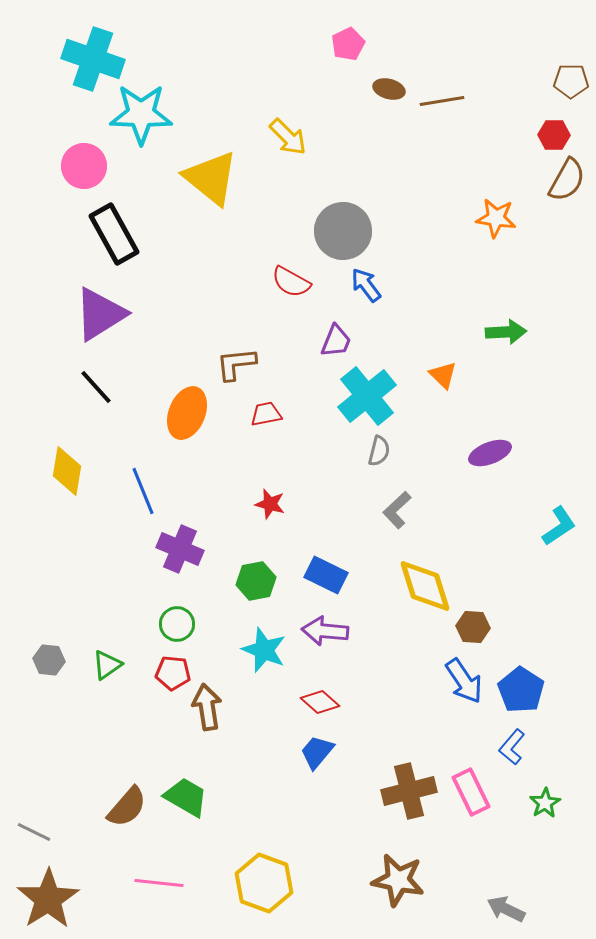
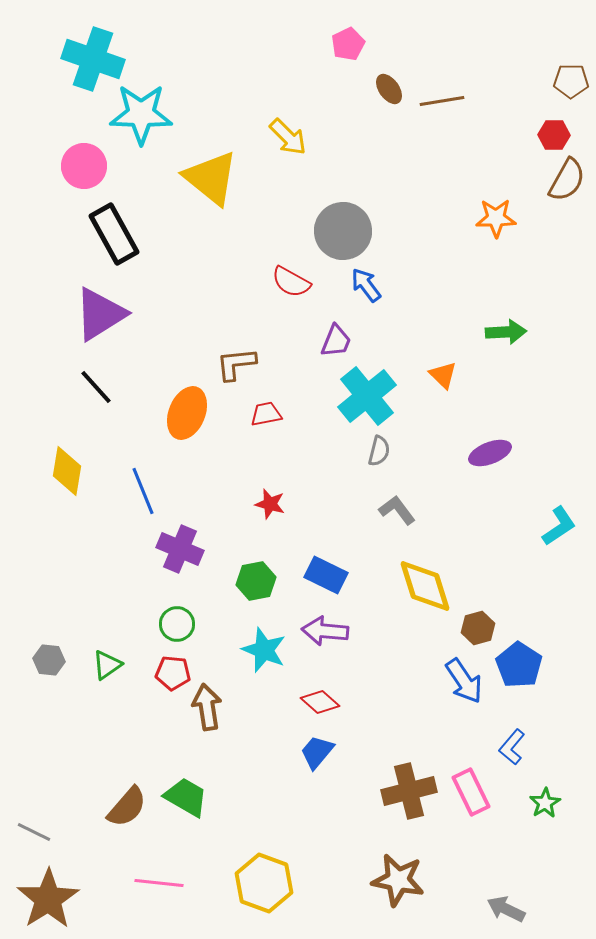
brown ellipse at (389, 89): rotated 40 degrees clockwise
orange star at (496, 218): rotated 9 degrees counterclockwise
gray L-shape at (397, 510): rotated 96 degrees clockwise
brown hexagon at (473, 627): moved 5 px right, 1 px down; rotated 20 degrees counterclockwise
blue pentagon at (521, 690): moved 2 px left, 25 px up
